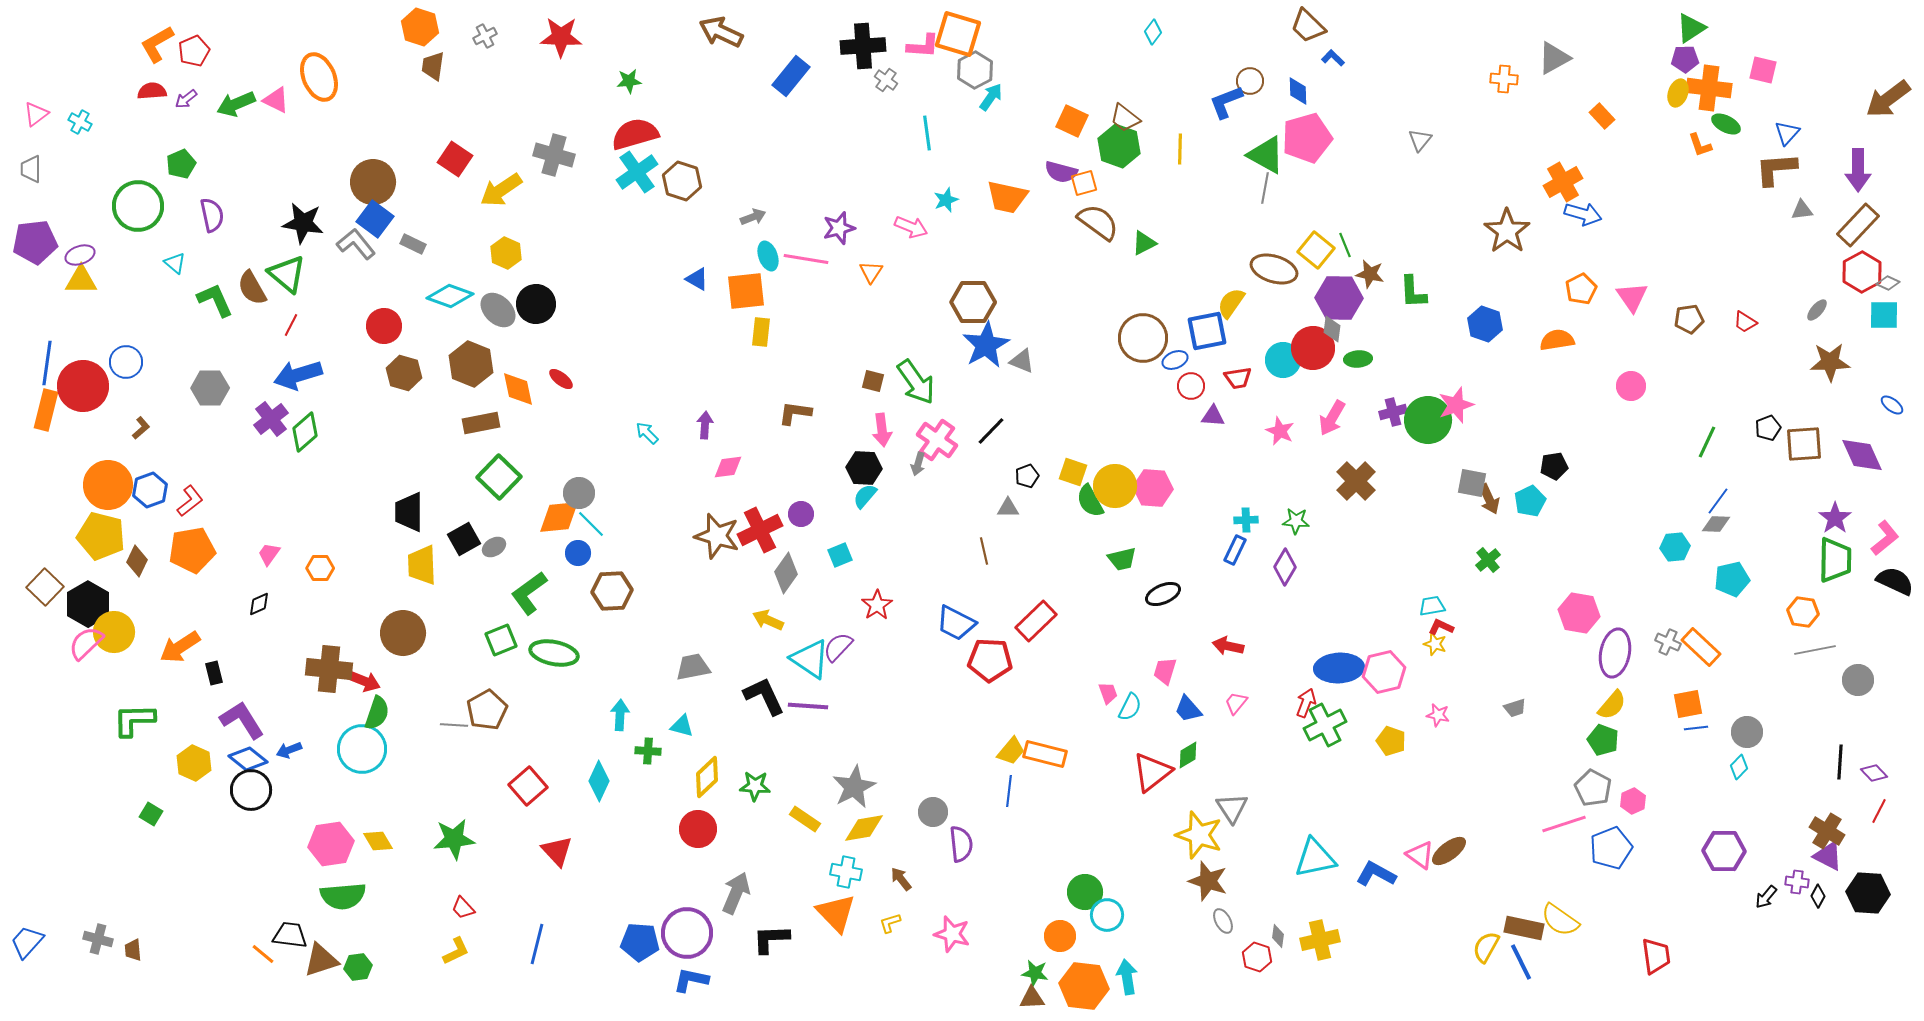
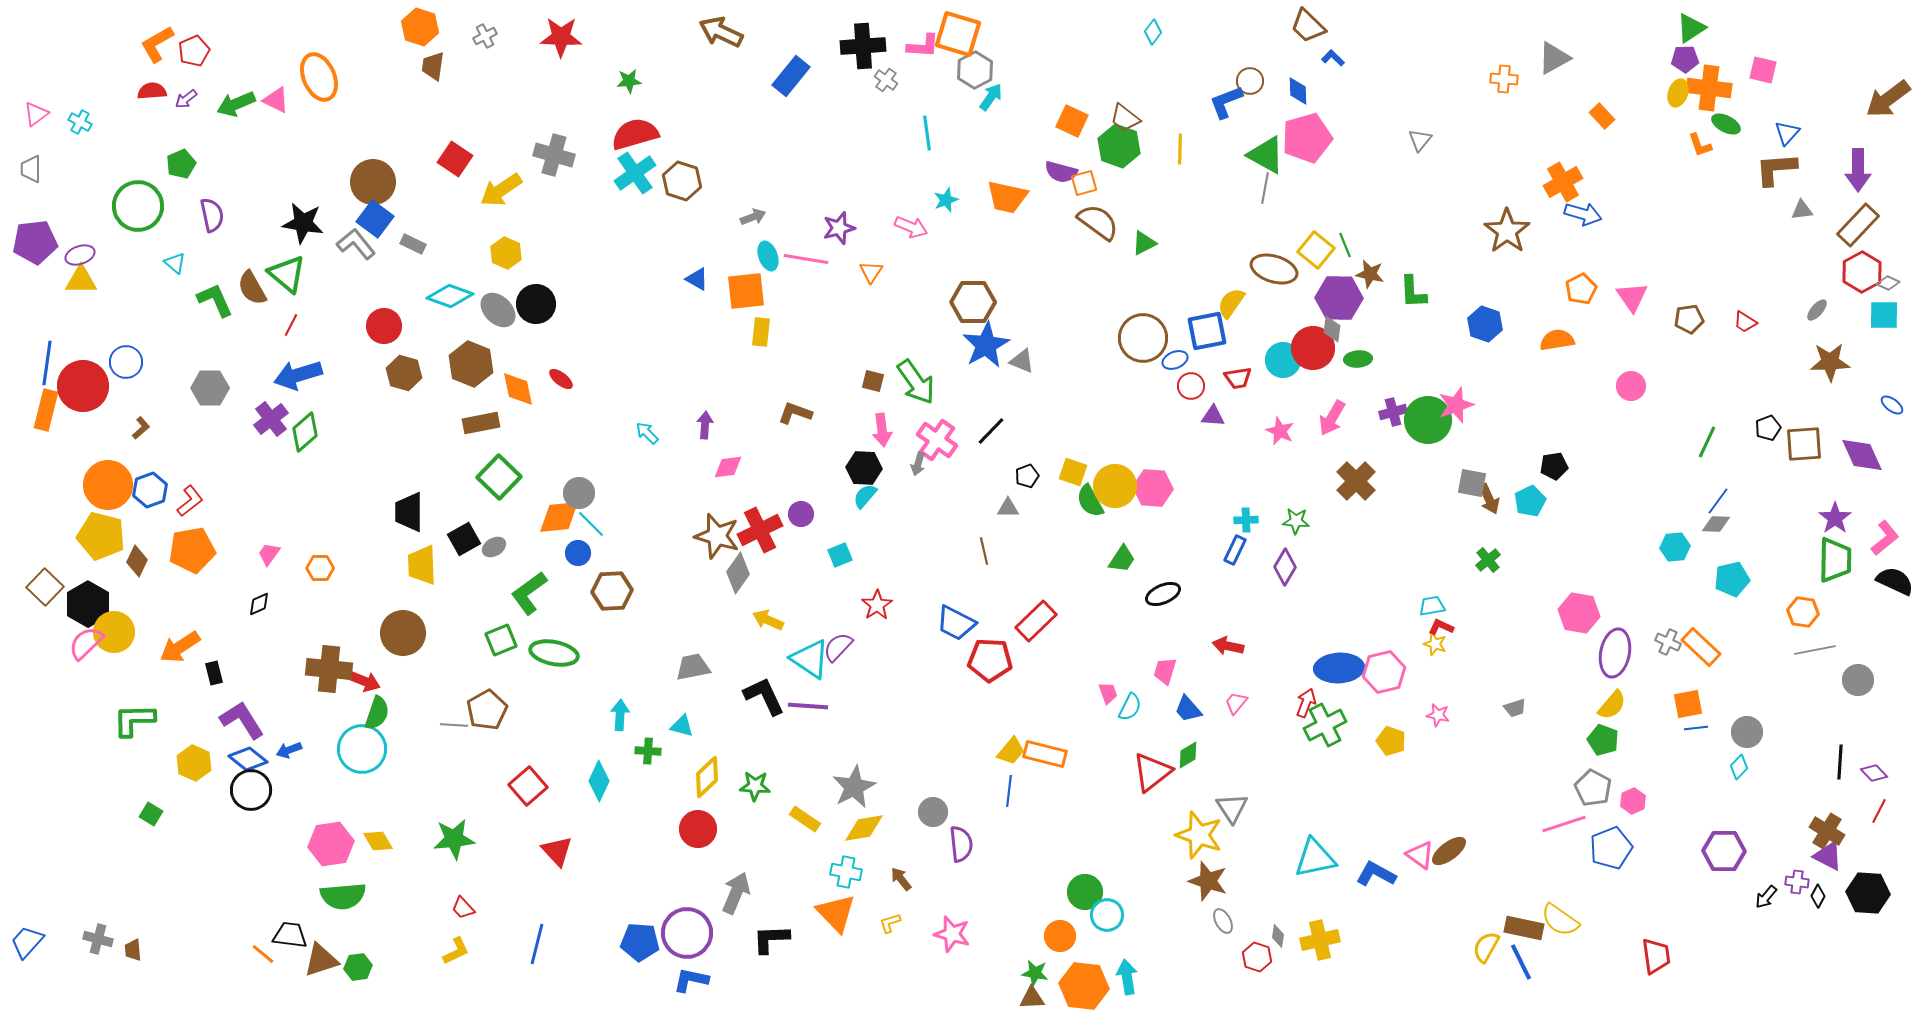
cyan cross at (637, 172): moved 2 px left, 1 px down
brown L-shape at (795, 413): rotated 12 degrees clockwise
green trapezoid at (1122, 559): rotated 44 degrees counterclockwise
gray diamond at (786, 573): moved 48 px left
